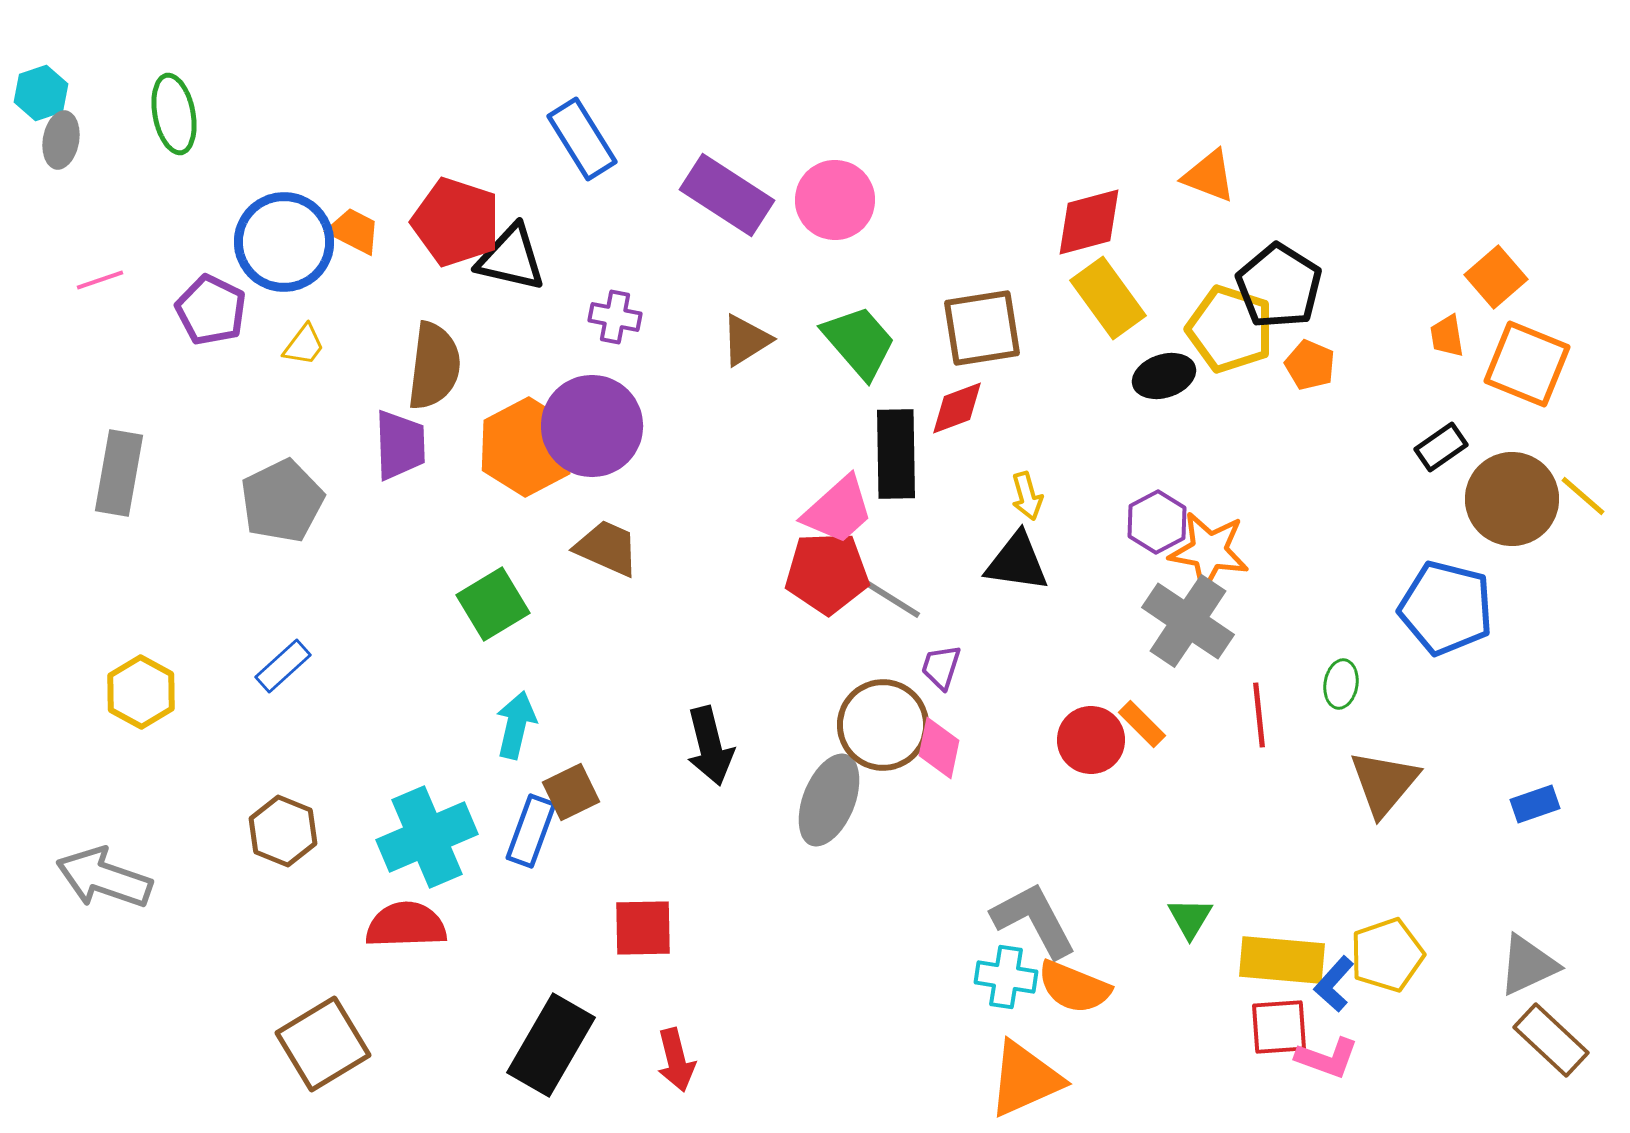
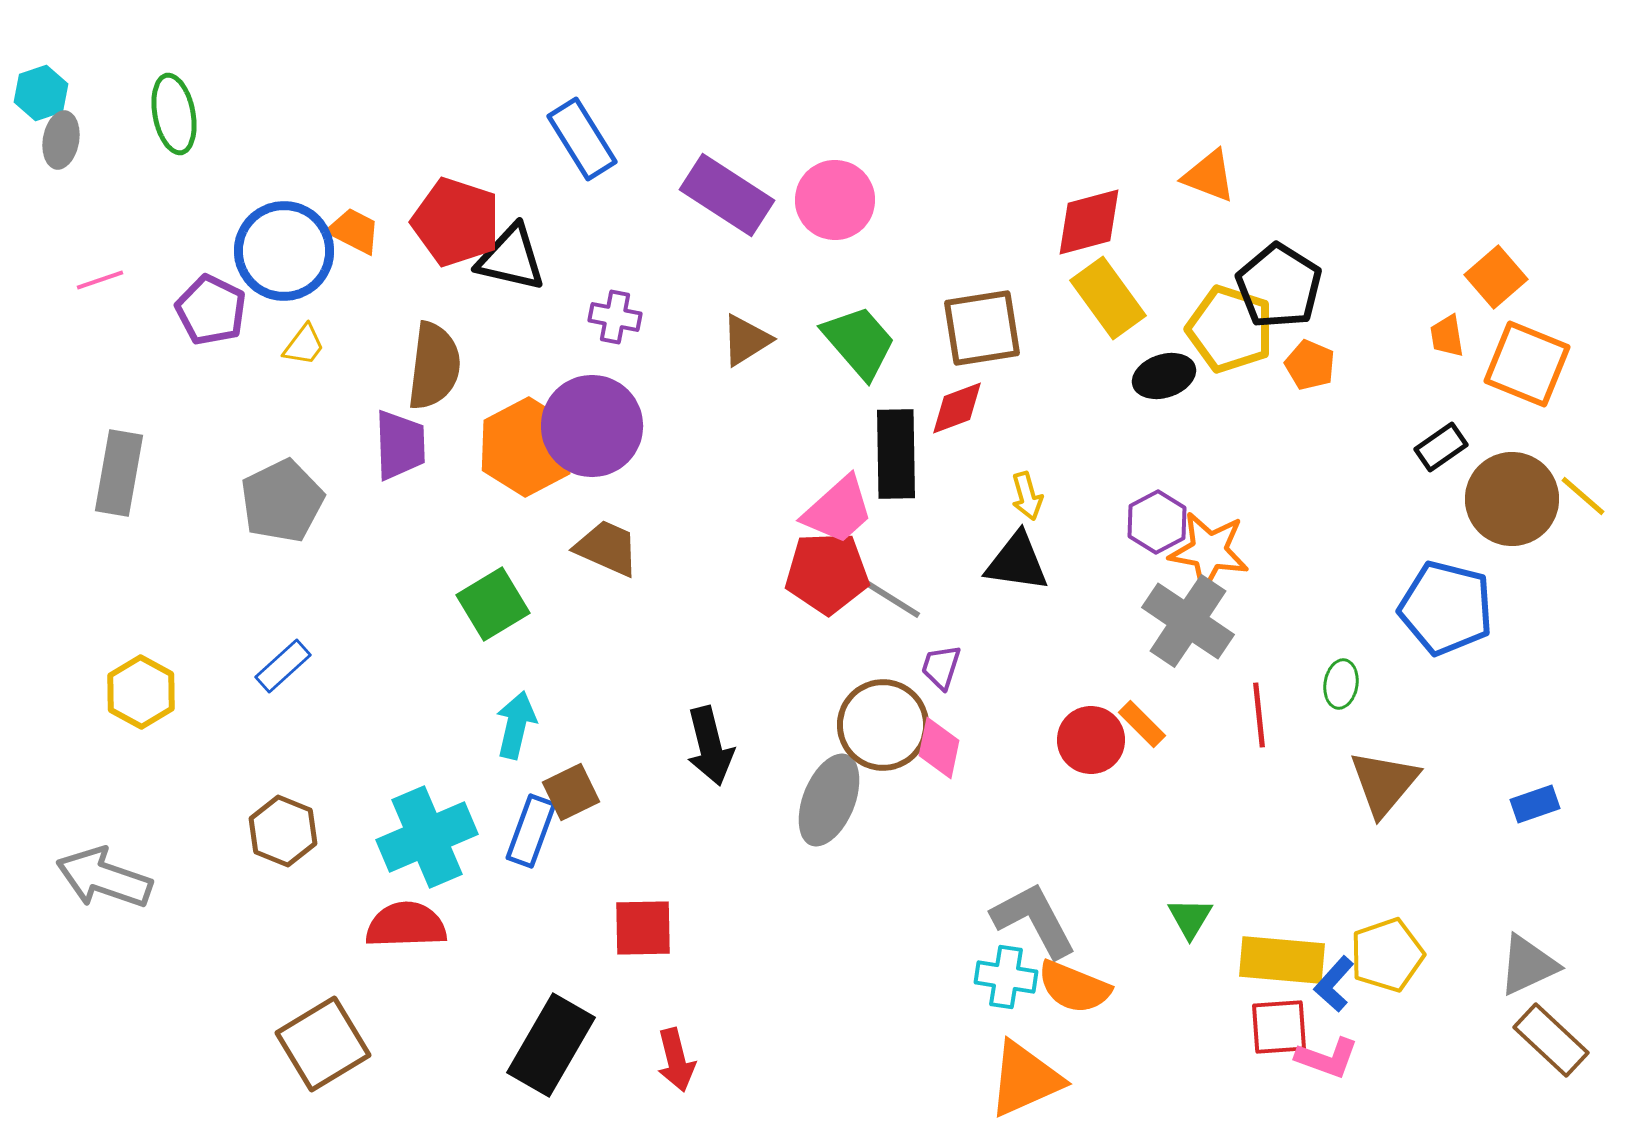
blue circle at (284, 242): moved 9 px down
